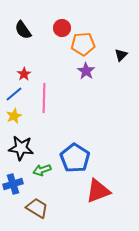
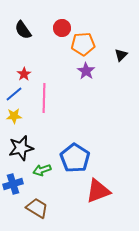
yellow star: rotated 21 degrees clockwise
black star: rotated 20 degrees counterclockwise
